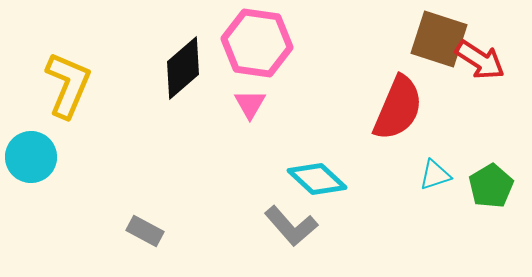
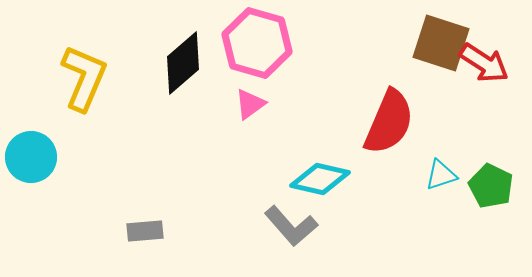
brown square: moved 2 px right, 4 px down
pink hexagon: rotated 8 degrees clockwise
red arrow: moved 4 px right, 3 px down
black diamond: moved 5 px up
yellow L-shape: moved 16 px right, 7 px up
pink triangle: rotated 24 degrees clockwise
red semicircle: moved 9 px left, 14 px down
cyan triangle: moved 6 px right
cyan diamond: moved 3 px right; rotated 30 degrees counterclockwise
green pentagon: rotated 15 degrees counterclockwise
gray rectangle: rotated 33 degrees counterclockwise
